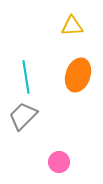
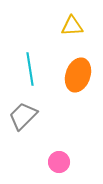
cyan line: moved 4 px right, 8 px up
